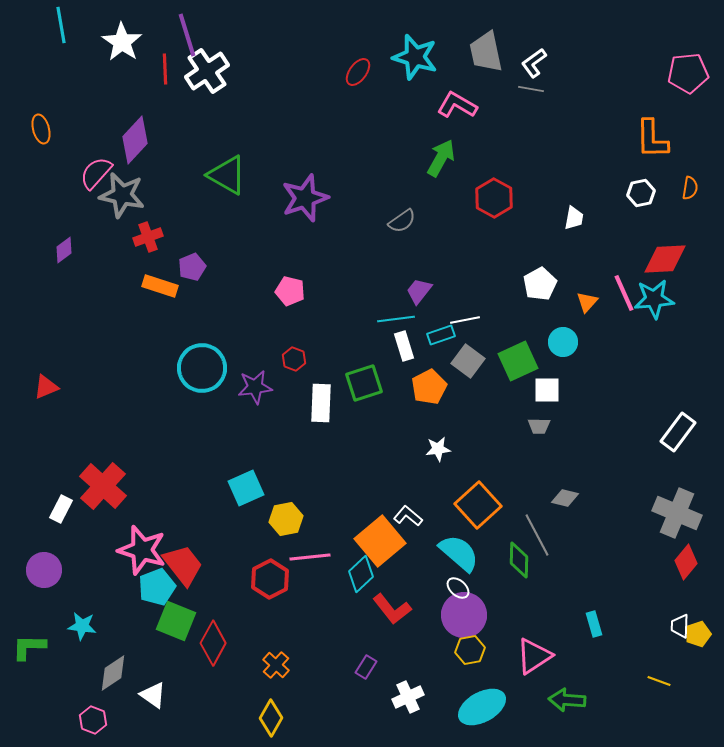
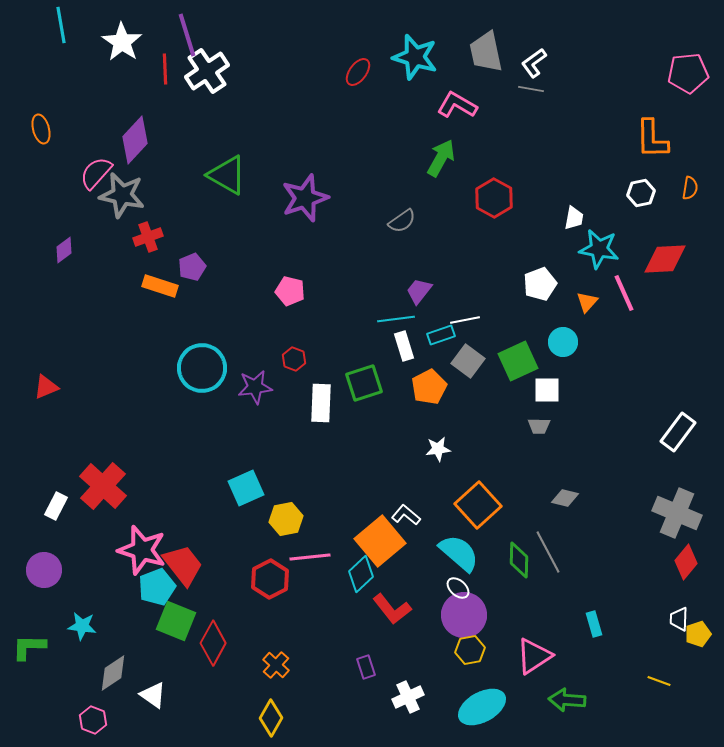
white pentagon at (540, 284): rotated 8 degrees clockwise
cyan star at (654, 299): moved 55 px left, 50 px up; rotated 15 degrees clockwise
white rectangle at (61, 509): moved 5 px left, 3 px up
white L-shape at (408, 516): moved 2 px left, 1 px up
gray line at (537, 535): moved 11 px right, 17 px down
white trapezoid at (680, 626): moved 1 px left, 7 px up
purple rectangle at (366, 667): rotated 50 degrees counterclockwise
